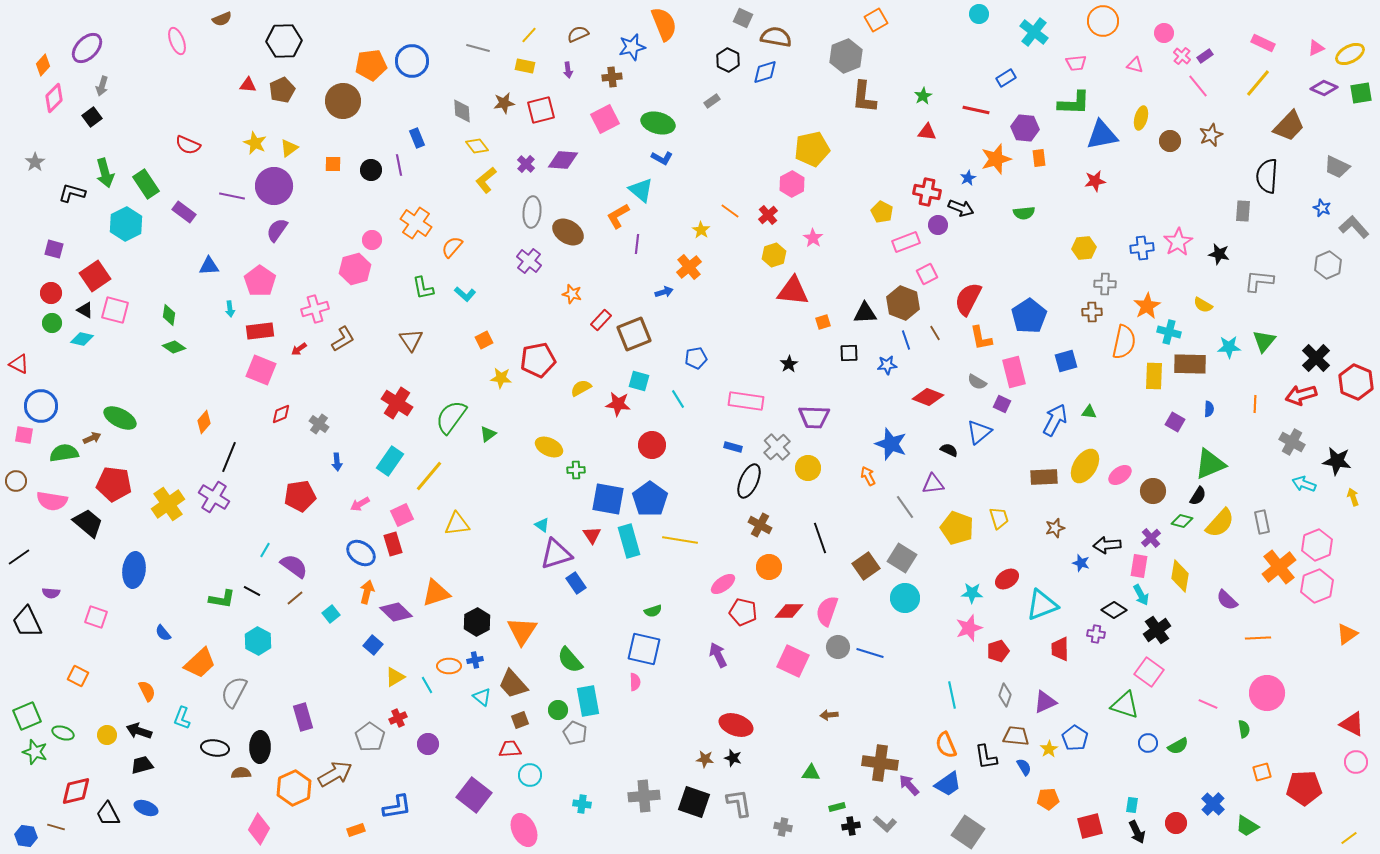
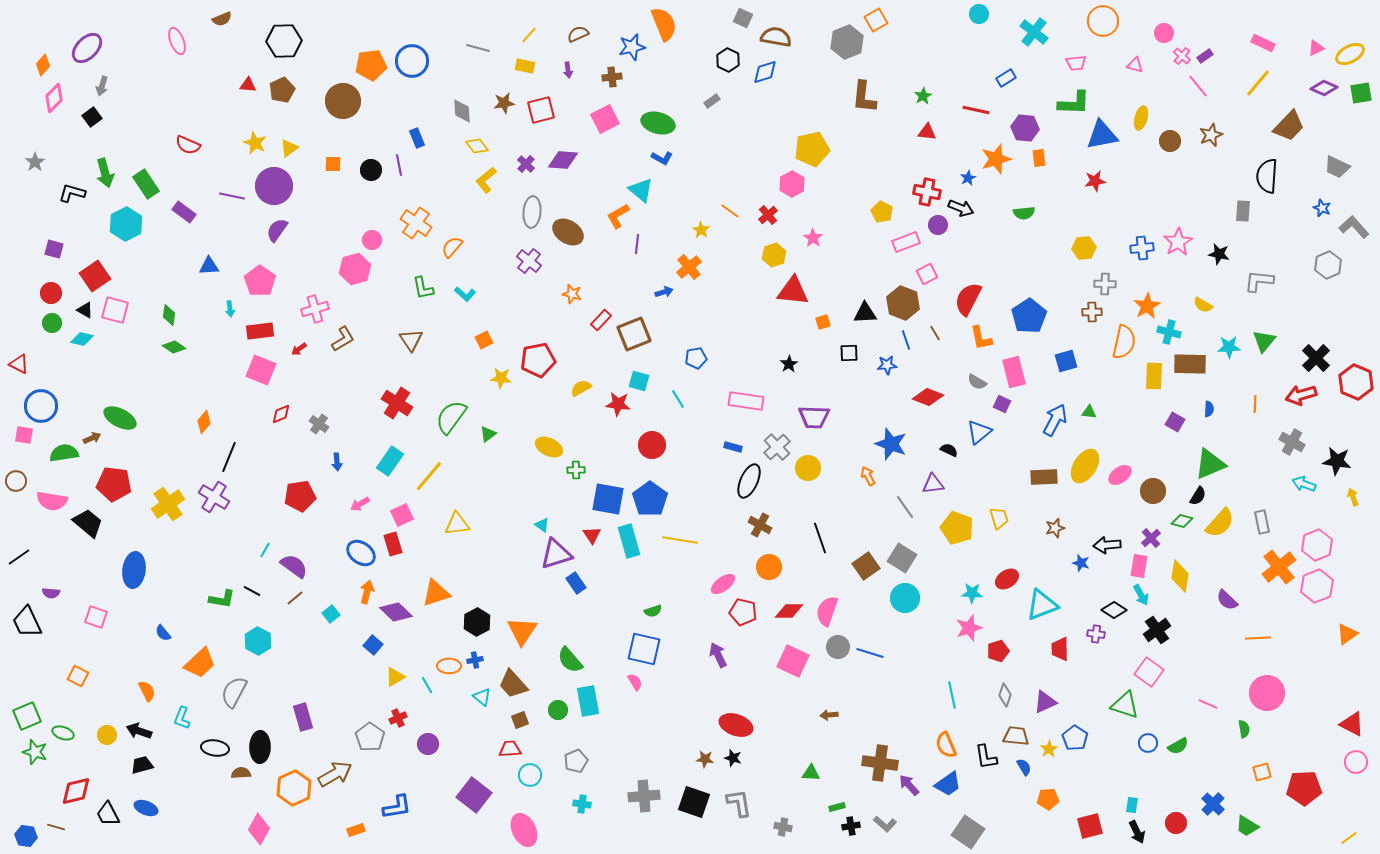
gray hexagon at (846, 56): moved 1 px right, 14 px up
pink semicircle at (635, 682): rotated 30 degrees counterclockwise
gray pentagon at (575, 733): moved 1 px right, 28 px down; rotated 25 degrees clockwise
